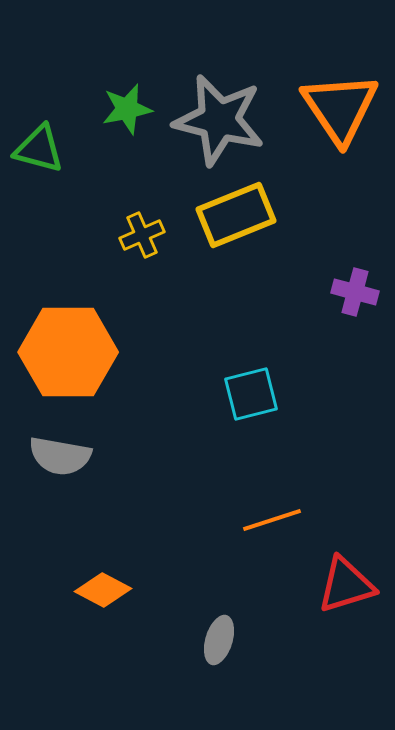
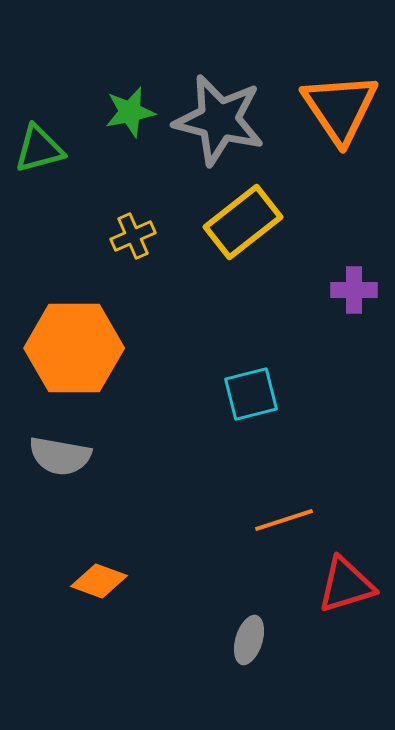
green star: moved 3 px right, 3 px down
green triangle: rotated 30 degrees counterclockwise
yellow rectangle: moved 7 px right, 7 px down; rotated 16 degrees counterclockwise
yellow cross: moved 9 px left, 1 px down
purple cross: moved 1 px left, 2 px up; rotated 15 degrees counterclockwise
orange hexagon: moved 6 px right, 4 px up
orange line: moved 12 px right
orange diamond: moved 4 px left, 9 px up; rotated 8 degrees counterclockwise
gray ellipse: moved 30 px right
